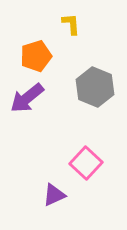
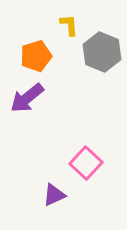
yellow L-shape: moved 2 px left, 1 px down
gray hexagon: moved 7 px right, 35 px up
